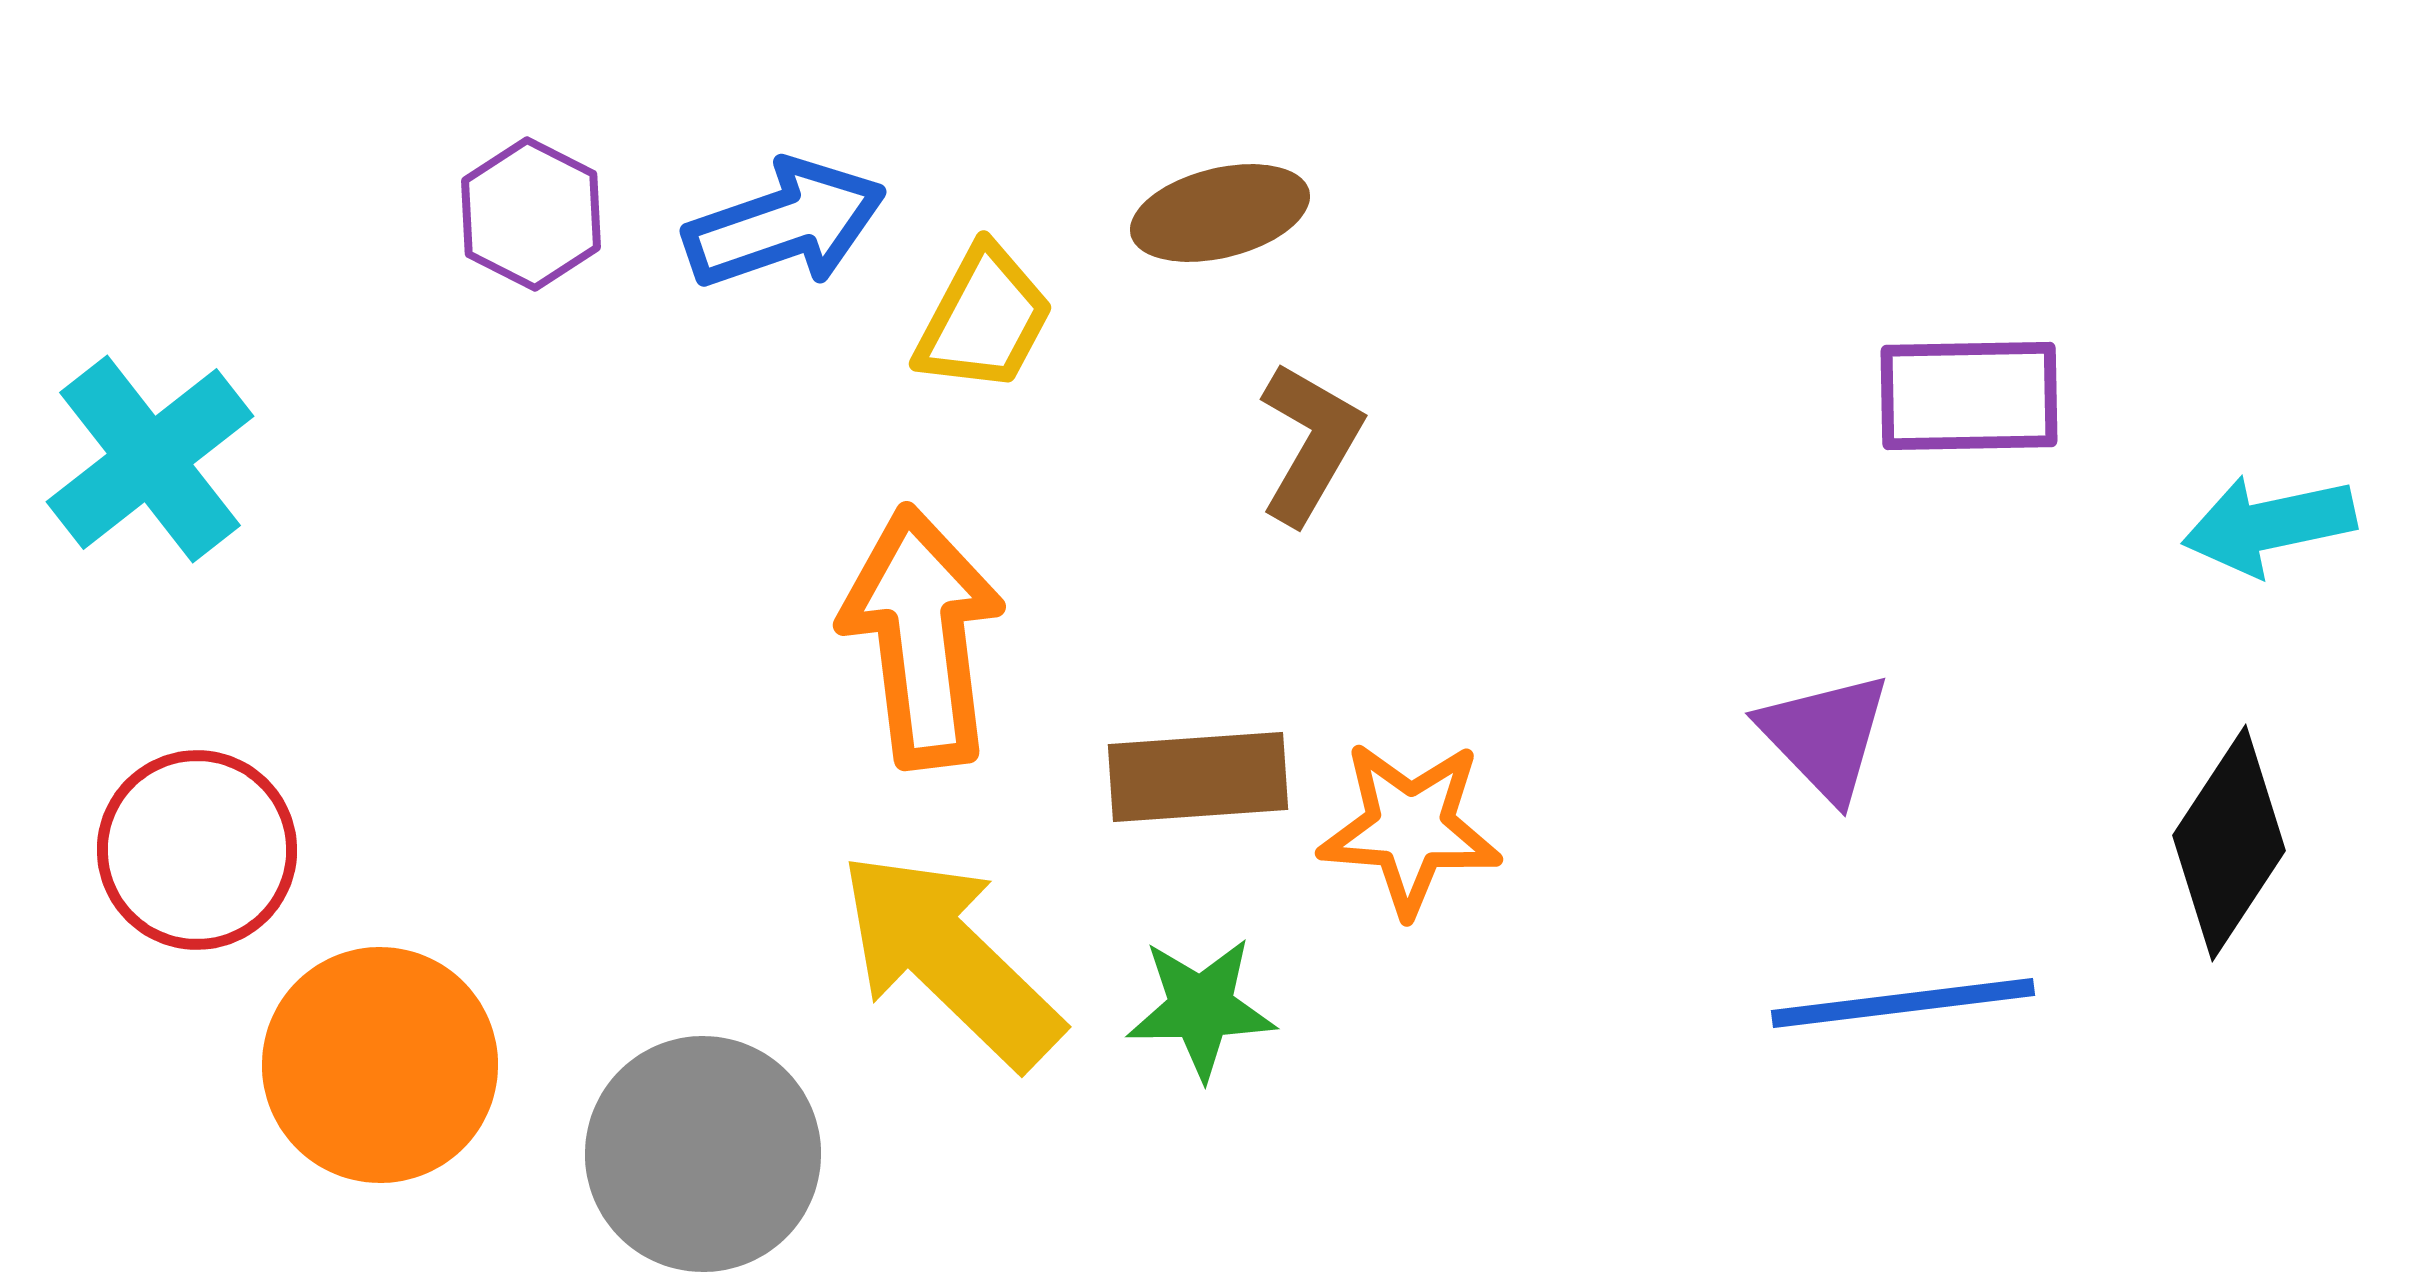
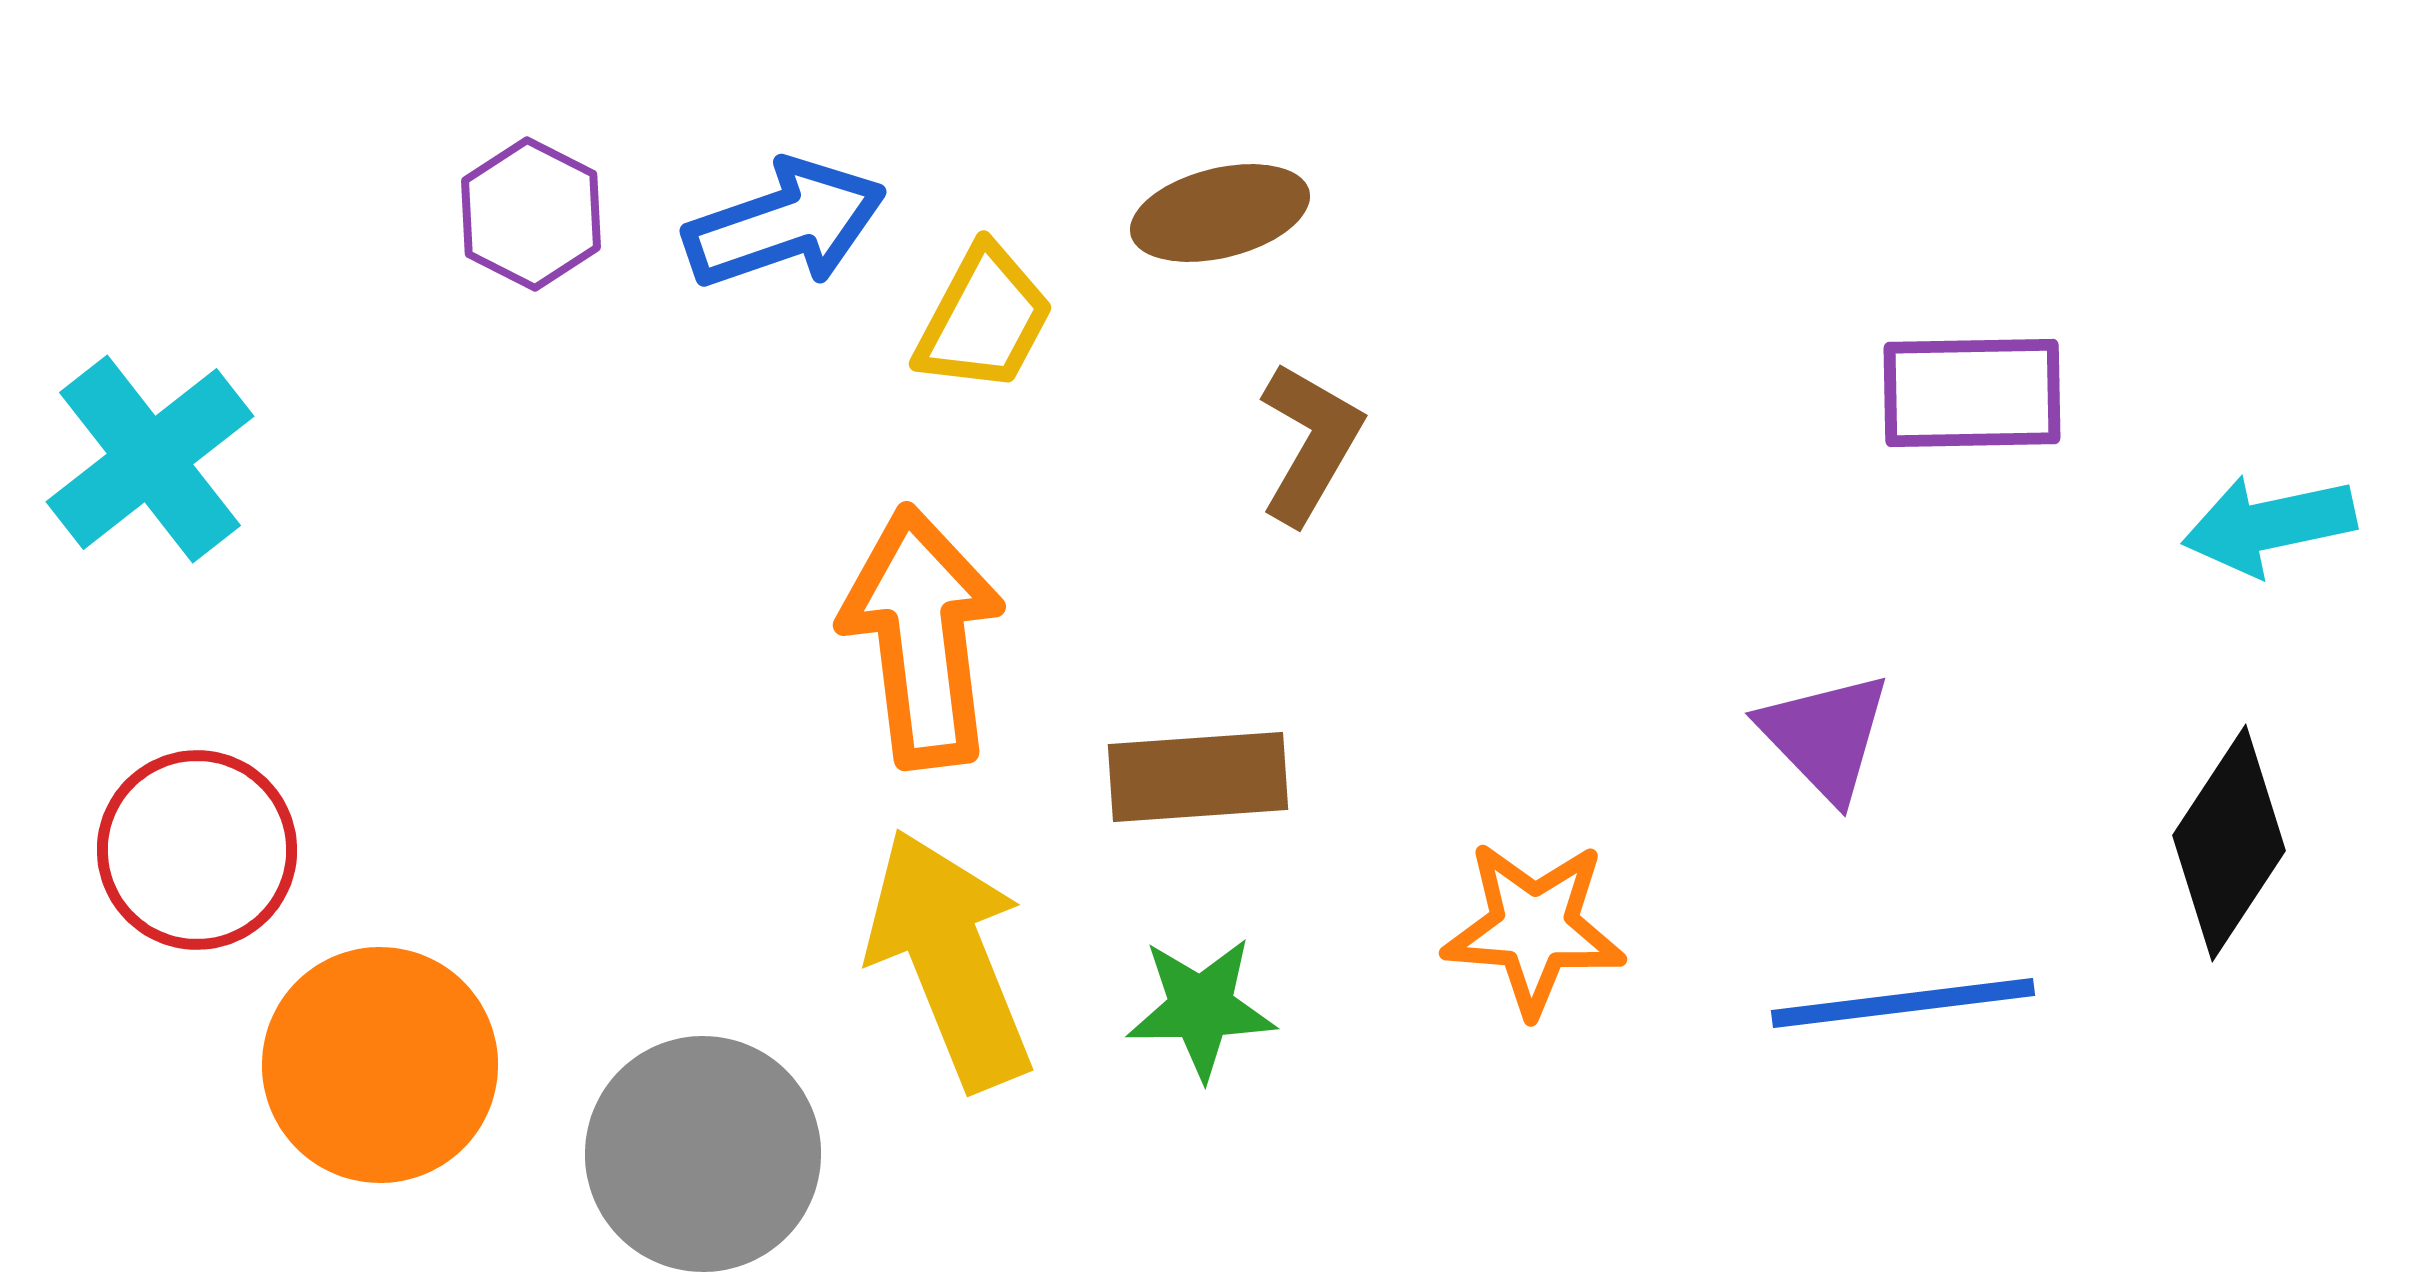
purple rectangle: moved 3 px right, 3 px up
orange star: moved 124 px right, 100 px down
yellow arrow: rotated 24 degrees clockwise
